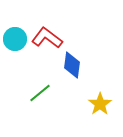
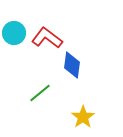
cyan circle: moved 1 px left, 6 px up
yellow star: moved 17 px left, 13 px down
